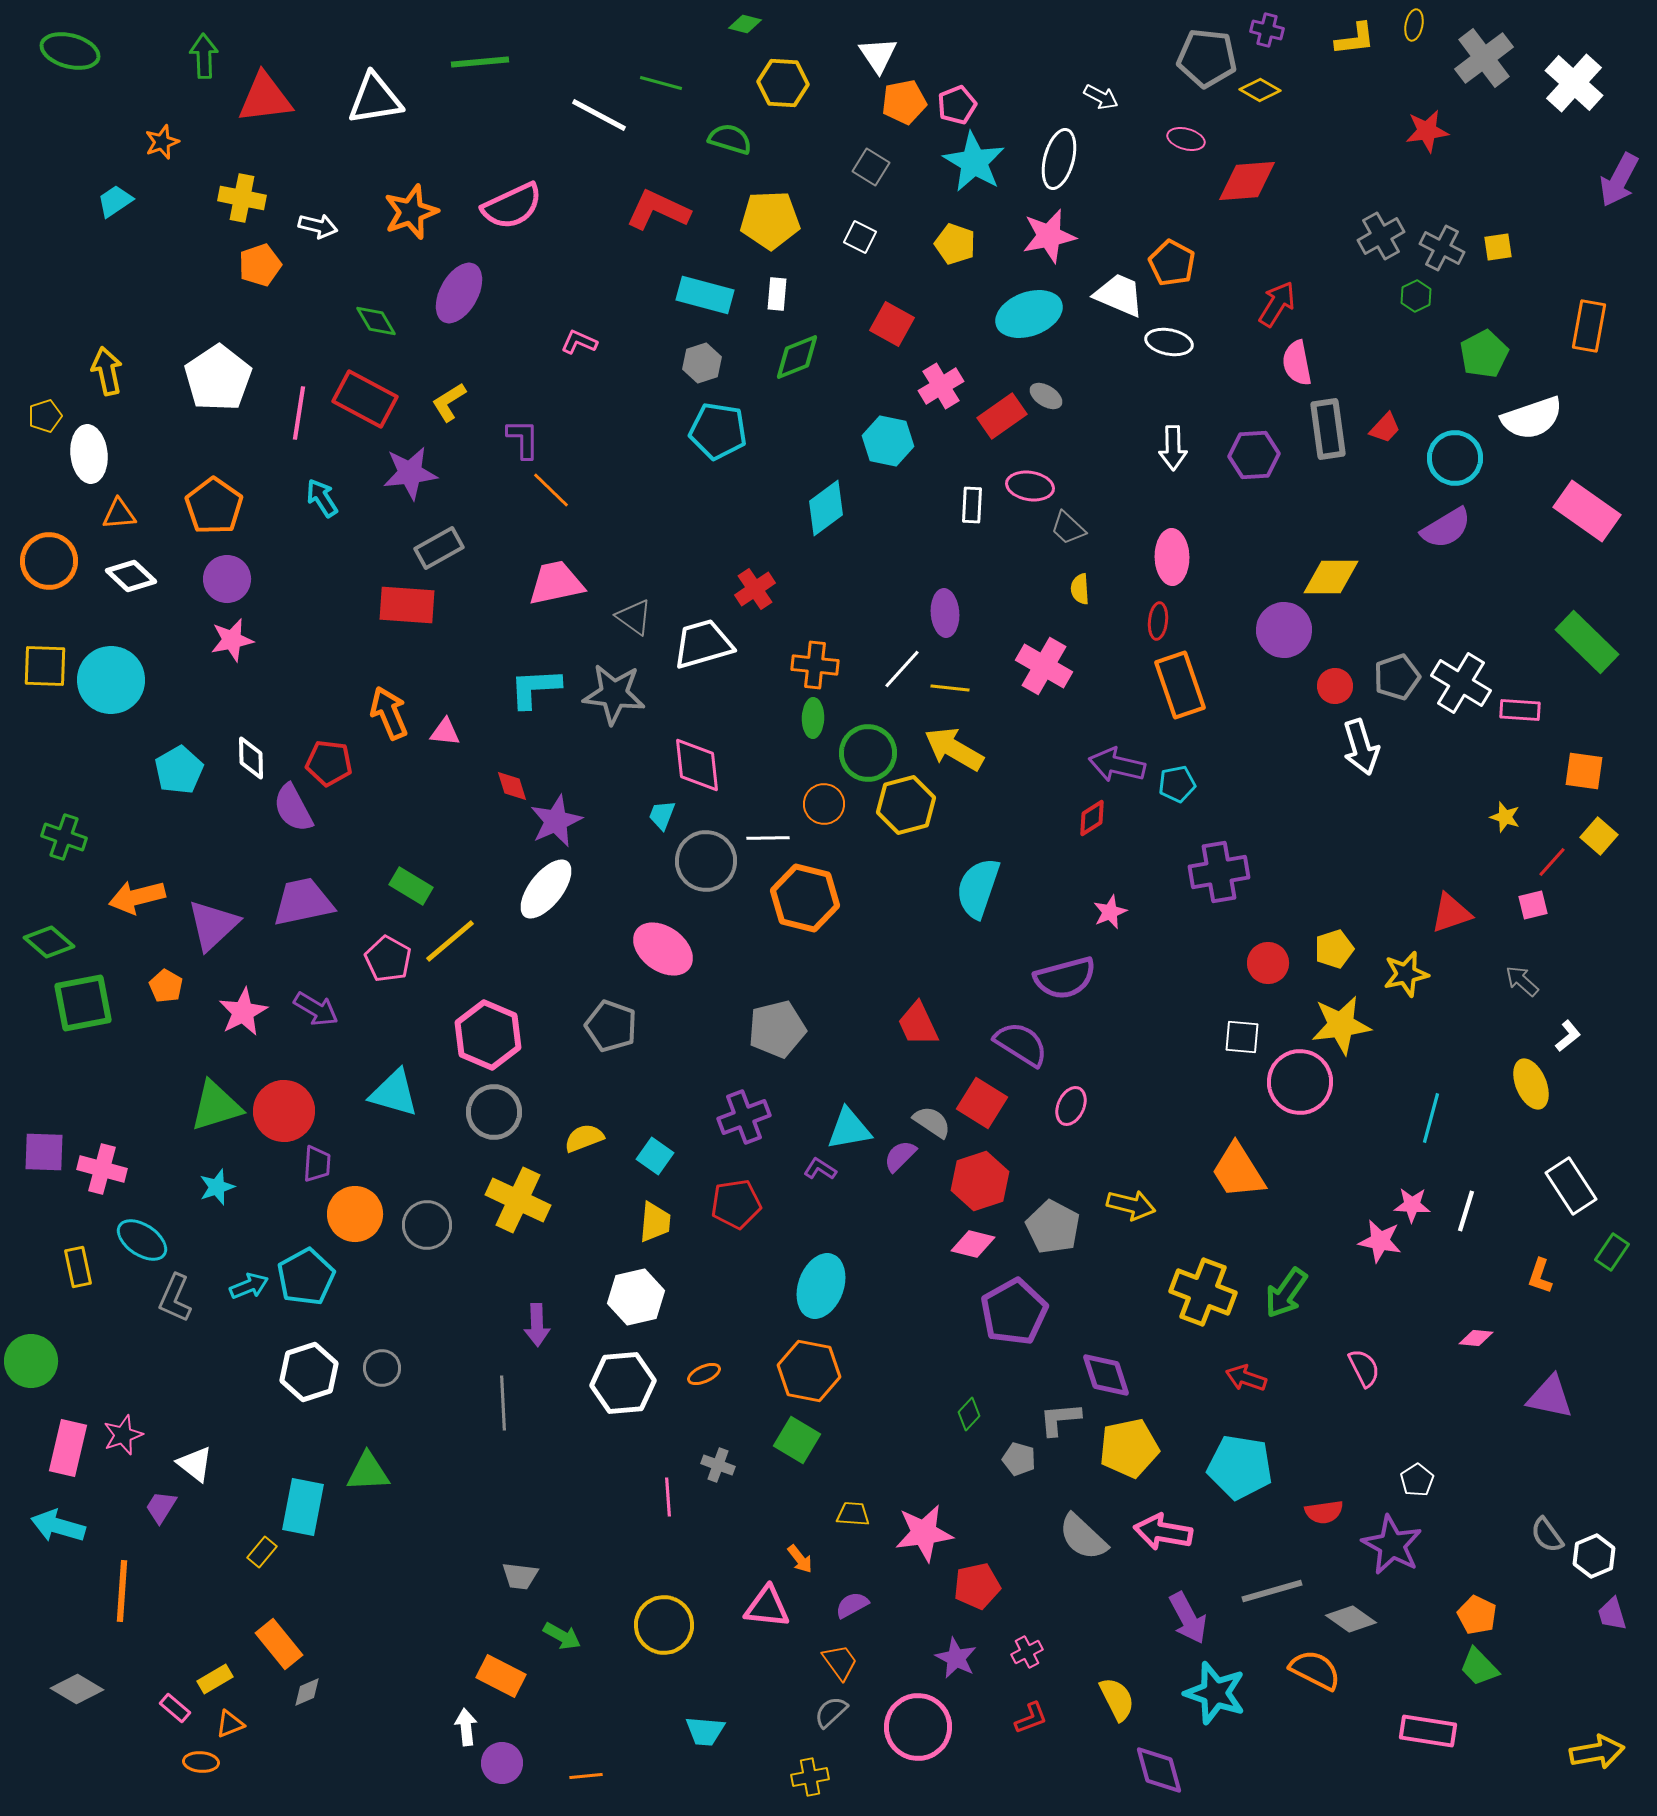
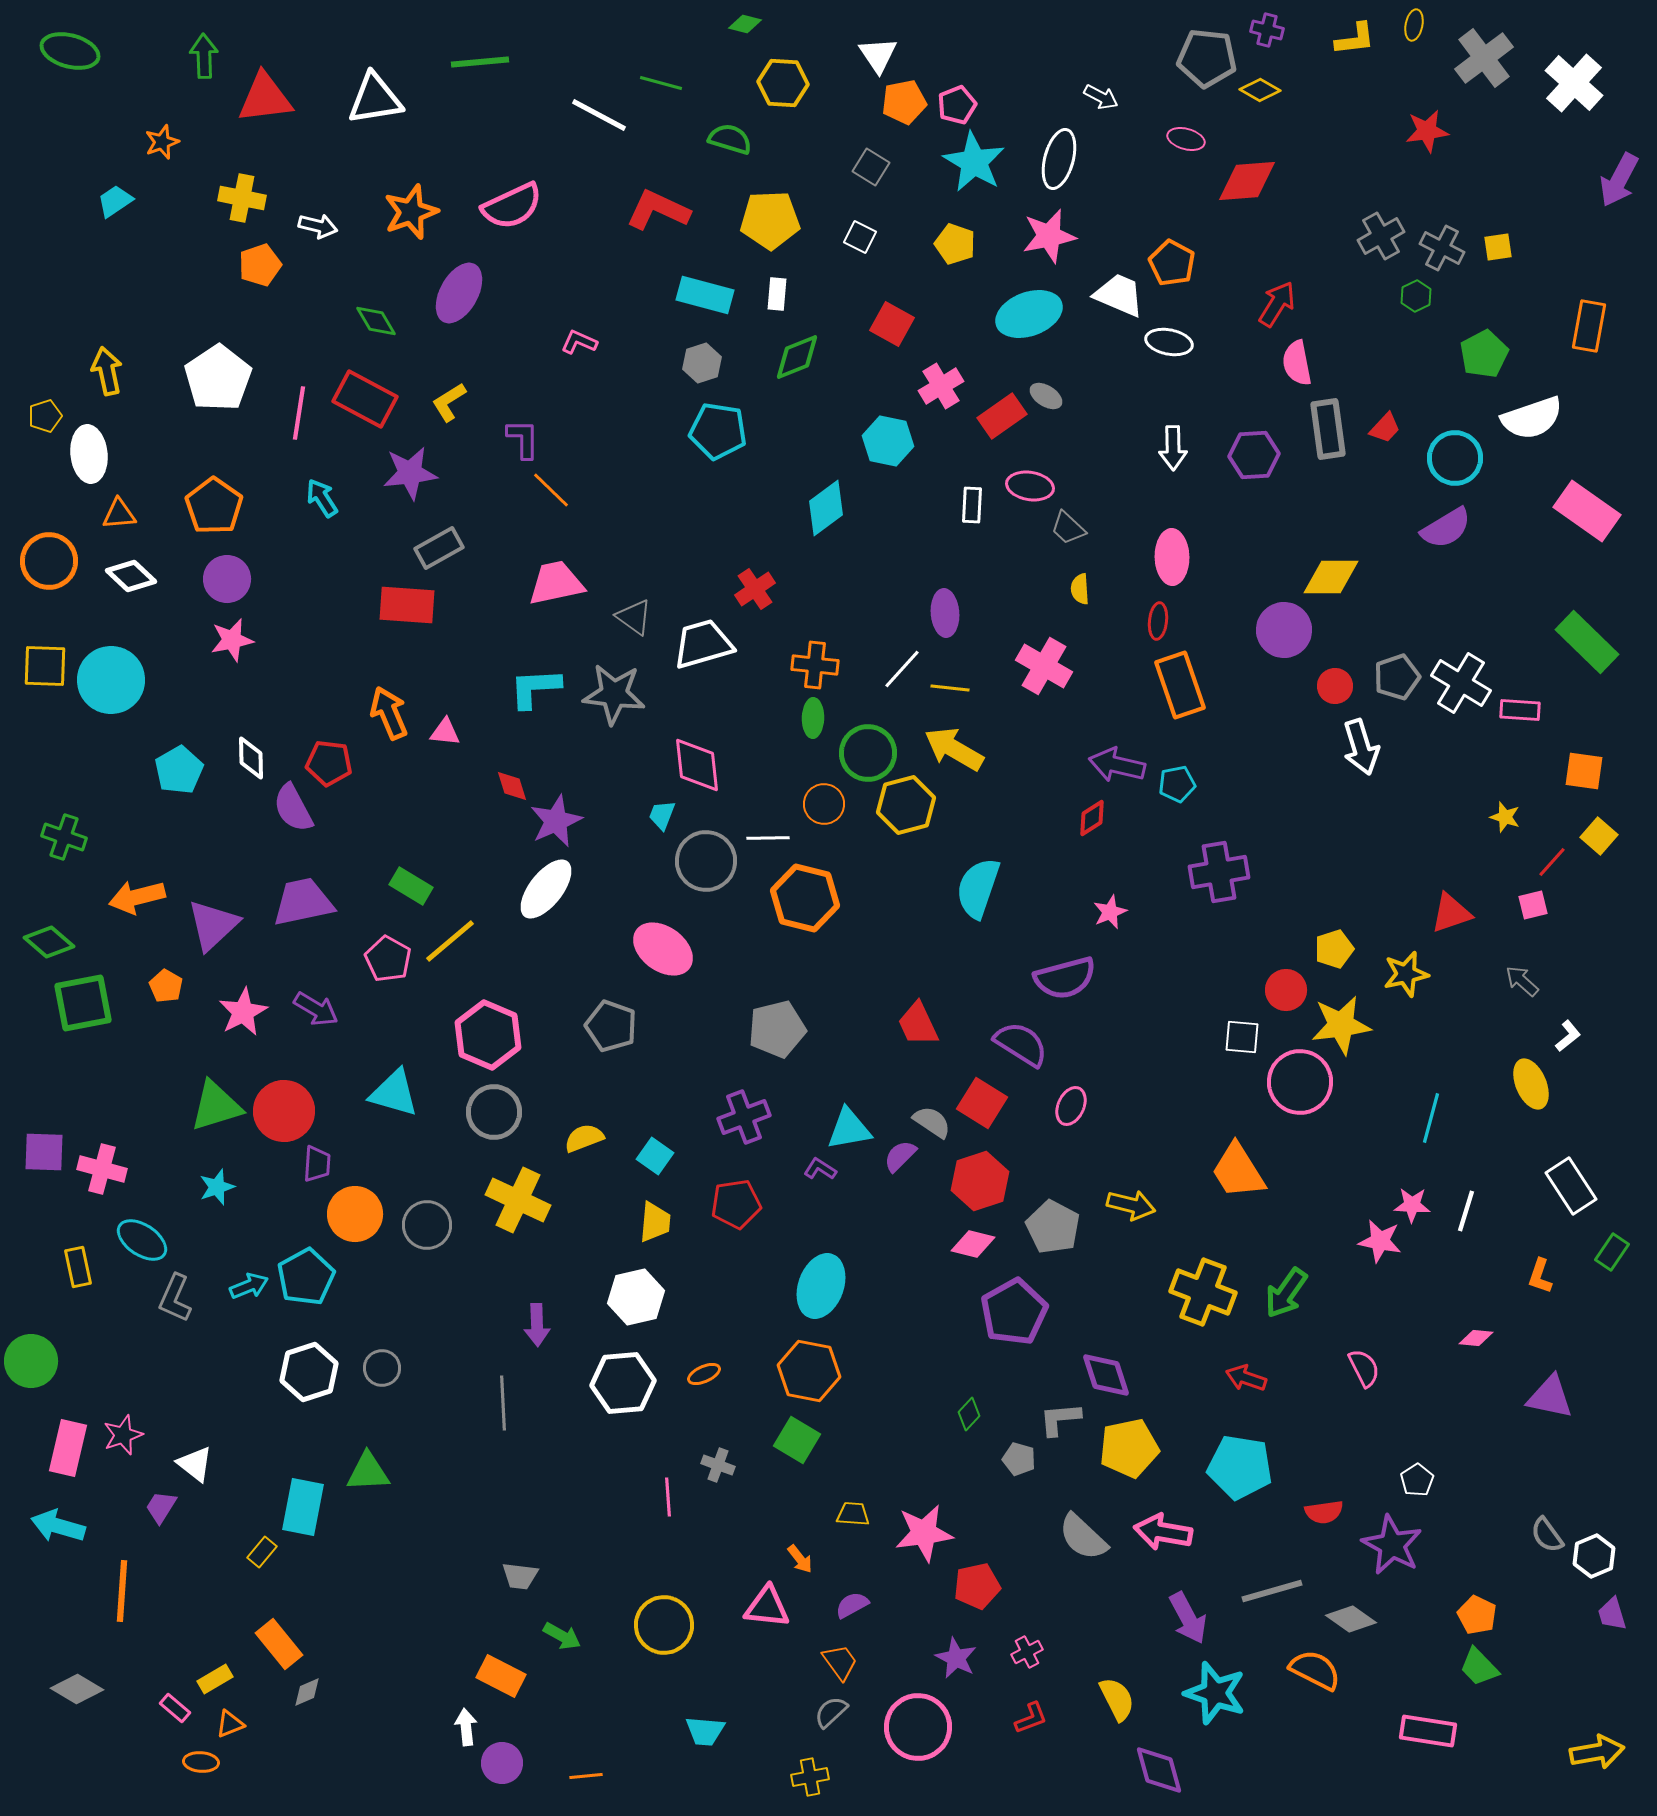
red circle at (1268, 963): moved 18 px right, 27 px down
